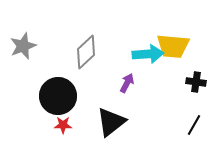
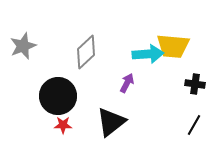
black cross: moved 1 px left, 2 px down
